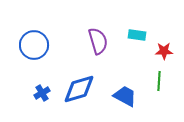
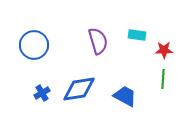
red star: moved 1 px up
green line: moved 4 px right, 2 px up
blue diamond: rotated 8 degrees clockwise
